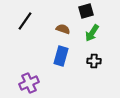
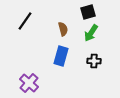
black square: moved 2 px right, 1 px down
brown semicircle: rotated 56 degrees clockwise
green arrow: moved 1 px left
purple cross: rotated 24 degrees counterclockwise
